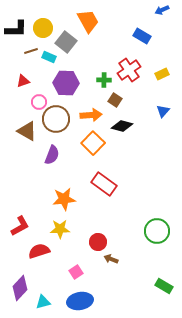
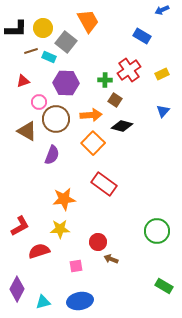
green cross: moved 1 px right
pink square: moved 6 px up; rotated 24 degrees clockwise
purple diamond: moved 3 px left, 1 px down; rotated 15 degrees counterclockwise
